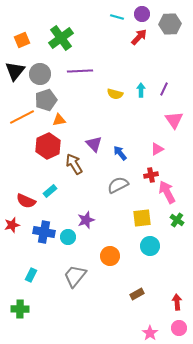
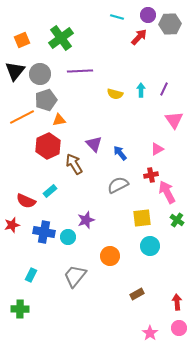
purple circle at (142, 14): moved 6 px right, 1 px down
